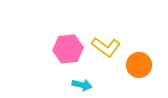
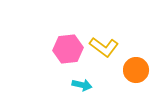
yellow L-shape: moved 2 px left
orange circle: moved 3 px left, 5 px down
